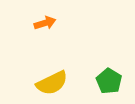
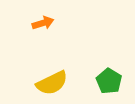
orange arrow: moved 2 px left
